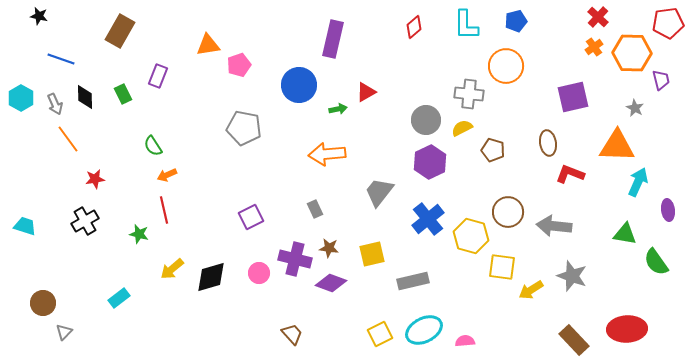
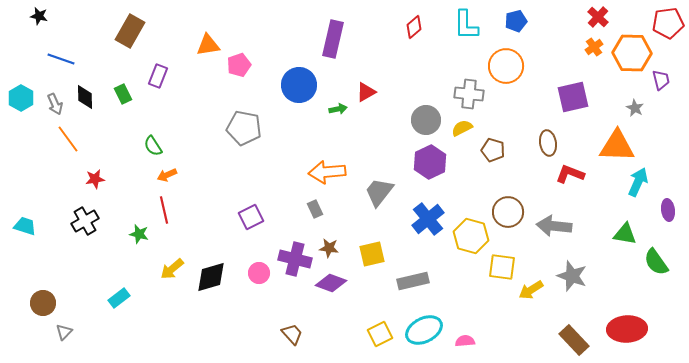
brown rectangle at (120, 31): moved 10 px right
orange arrow at (327, 154): moved 18 px down
